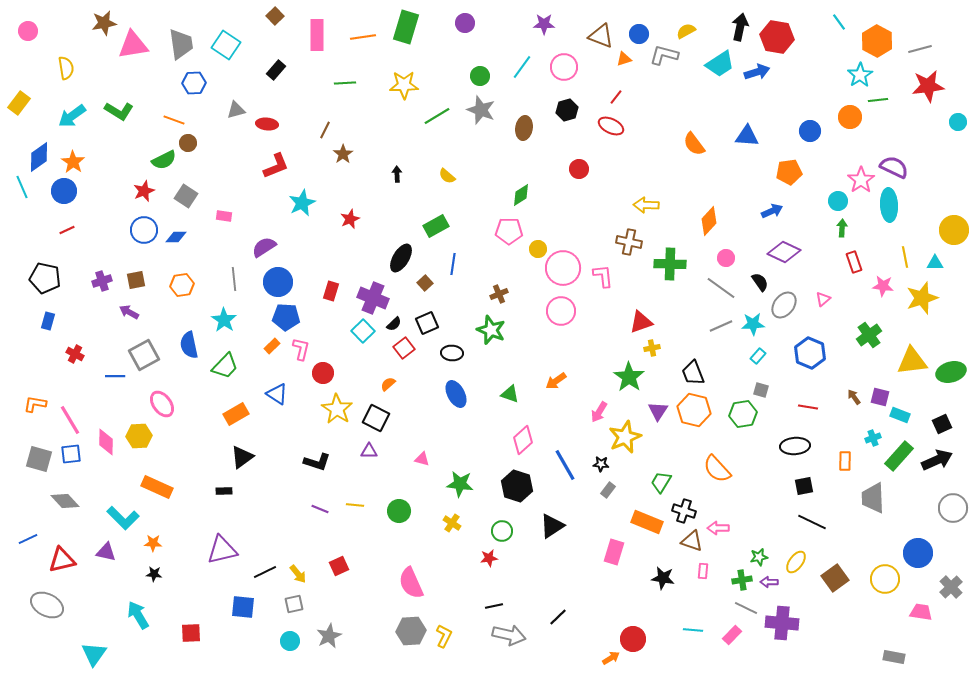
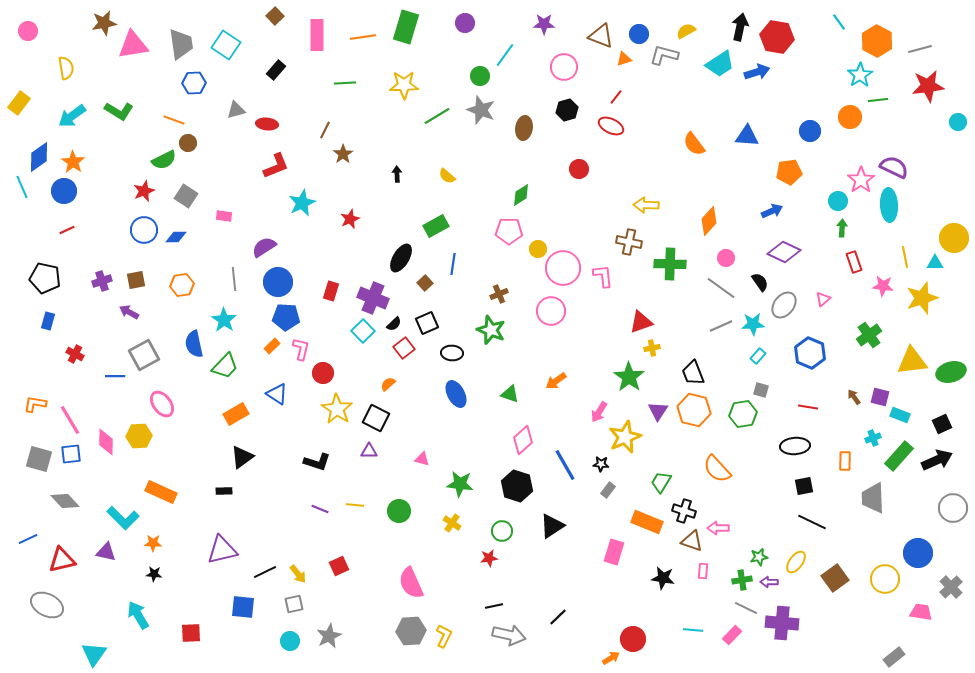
cyan line at (522, 67): moved 17 px left, 12 px up
yellow circle at (954, 230): moved 8 px down
pink circle at (561, 311): moved 10 px left
blue semicircle at (189, 345): moved 5 px right, 1 px up
orange rectangle at (157, 487): moved 4 px right, 5 px down
gray rectangle at (894, 657): rotated 50 degrees counterclockwise
